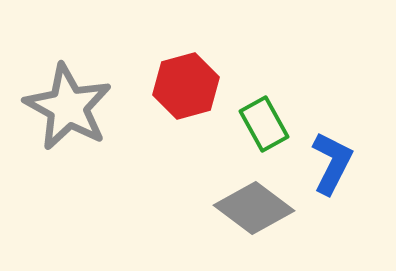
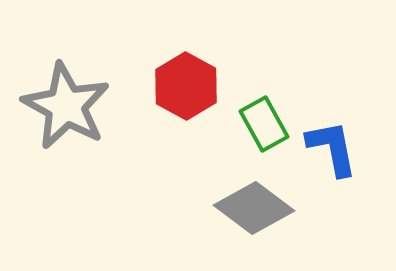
red hexagon: rotated 16 degrees counterclockwise
gray star: moved 2 px left, 1 px up
blue L-shape: moved 15 px up; rotated 38 degrees counterclockwise
